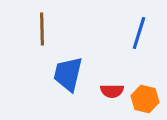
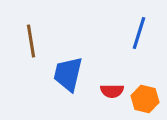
brown line: moved 11 px left, 12 px down; rotated 8 degrees counterclockwise
